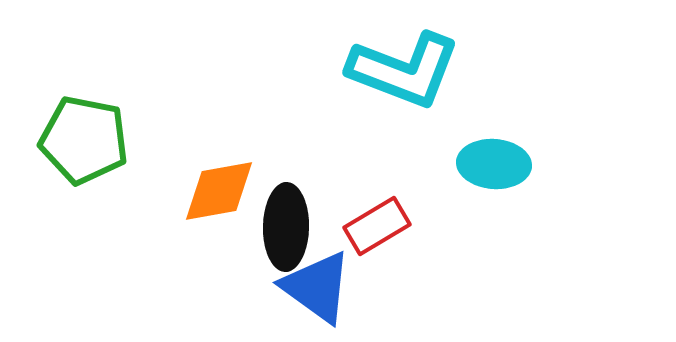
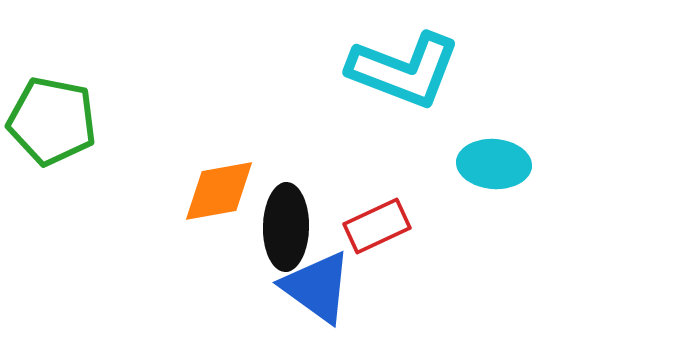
green pentagon: moved 32 px left, 19 px up
red rectangle: rotated 6 degrees clockwise
